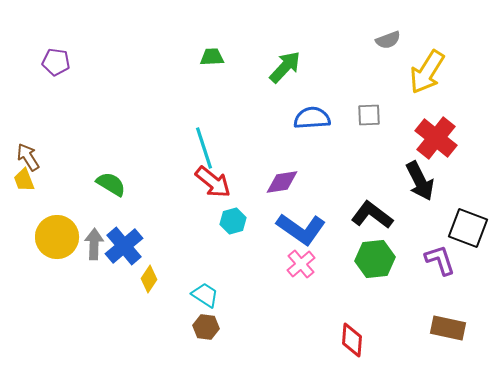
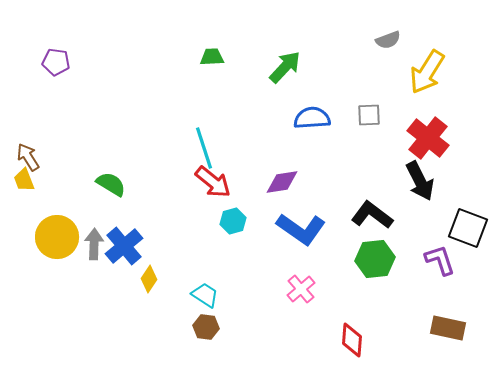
red cross: moved 8 px left
pink cross: moved 25 px down
